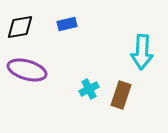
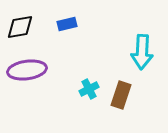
purple ellipse: rotated 24 degrees counterclockwise
